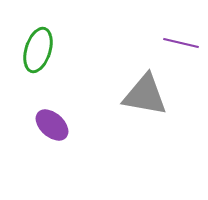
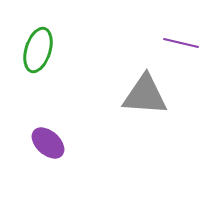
gray triangle: rotated 6 degrees counterclockwise
purple ellipse: moved 4 px left, 18 px down
